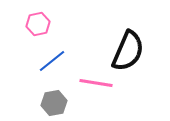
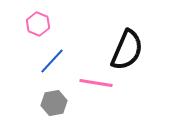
pink hexagon: rotated 25 degrees counterclockwise
black semicircle: moved 1 px left, 1 px up
blue line: rotated 8 degrees counterclockwise
